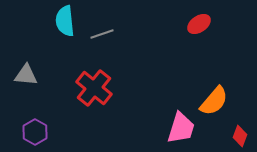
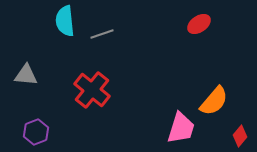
red cross: moved 2 px left, 2 px down
purple hexagon: moved 1 px right; rotated 10 degrees clockwise
red diamond: rotated 20 degrees clockwise
